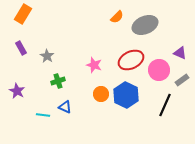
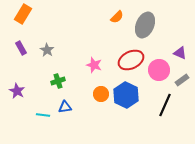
gray ellipse: rotated 45 degrees counterclockwise
gray star: moved 6 px up
blue triangle: rotated 32 degrees counterclockwise
